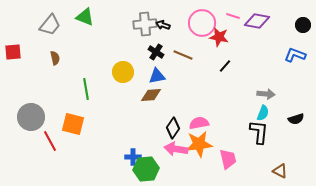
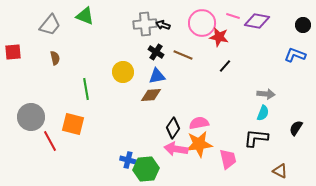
green triangle: moved 1 px up
black semicircle: moved 9 px down; rotated 140 degrees clockwise
black L-shape: moved 3 px left, 6 px down; rotated 90 degrees counterclockwise
blue cross: moved 5 px left, 3 px down; rotated 14 degrees clockwise
